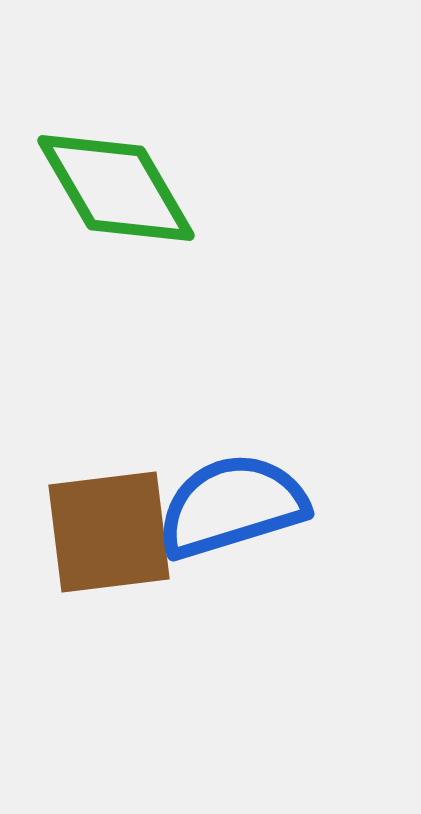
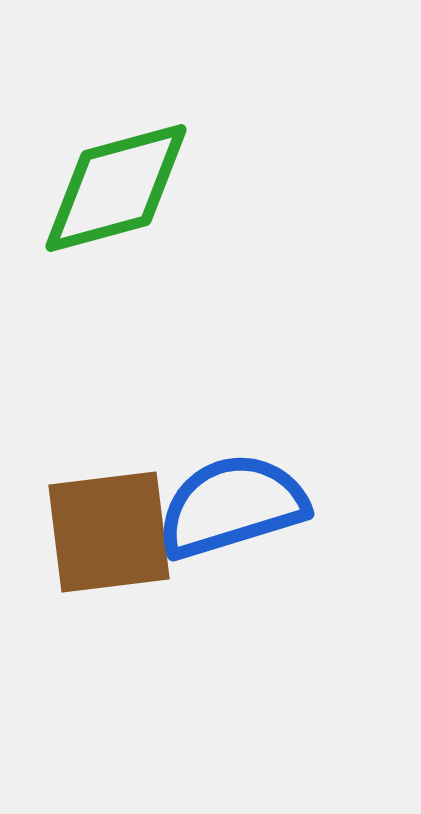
green diamond: rotated 75 degrees counterclockwise
